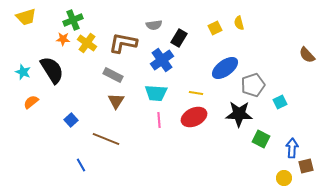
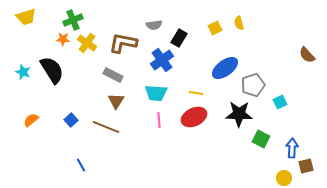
orange semicircle: moved 18 px down
brown line: moved 12 px up
